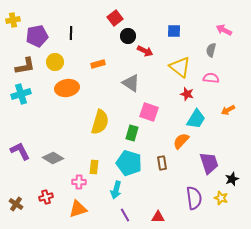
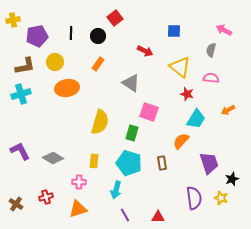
black circle: moved 30 px left
orange rectangle: rotated 40 degrees counterclockwise
yellow rectangle: moved 6 px up
